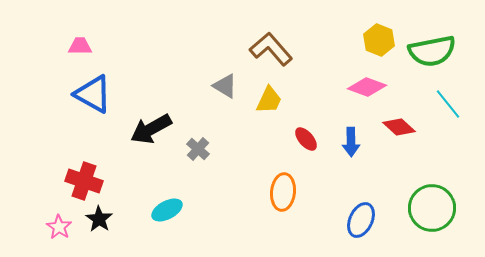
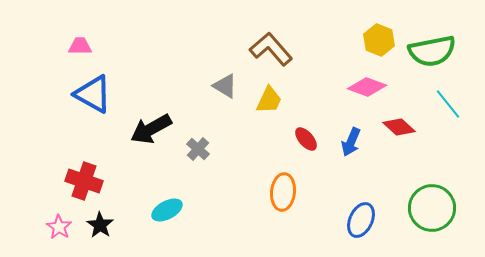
blue arrow: rotated 24 degrees clockwise
black star: moved 1 px right, 6 px down
